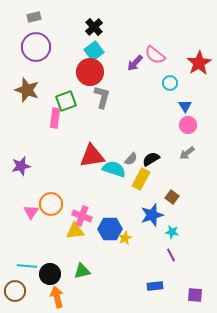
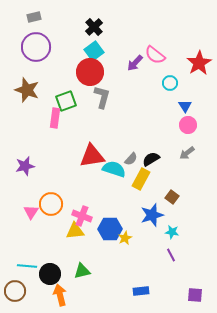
purple star: moved 4 px right
blue rectangle: moved 14 px left, 5 px down
orange arrow: moved 3 px right, 2 px up
